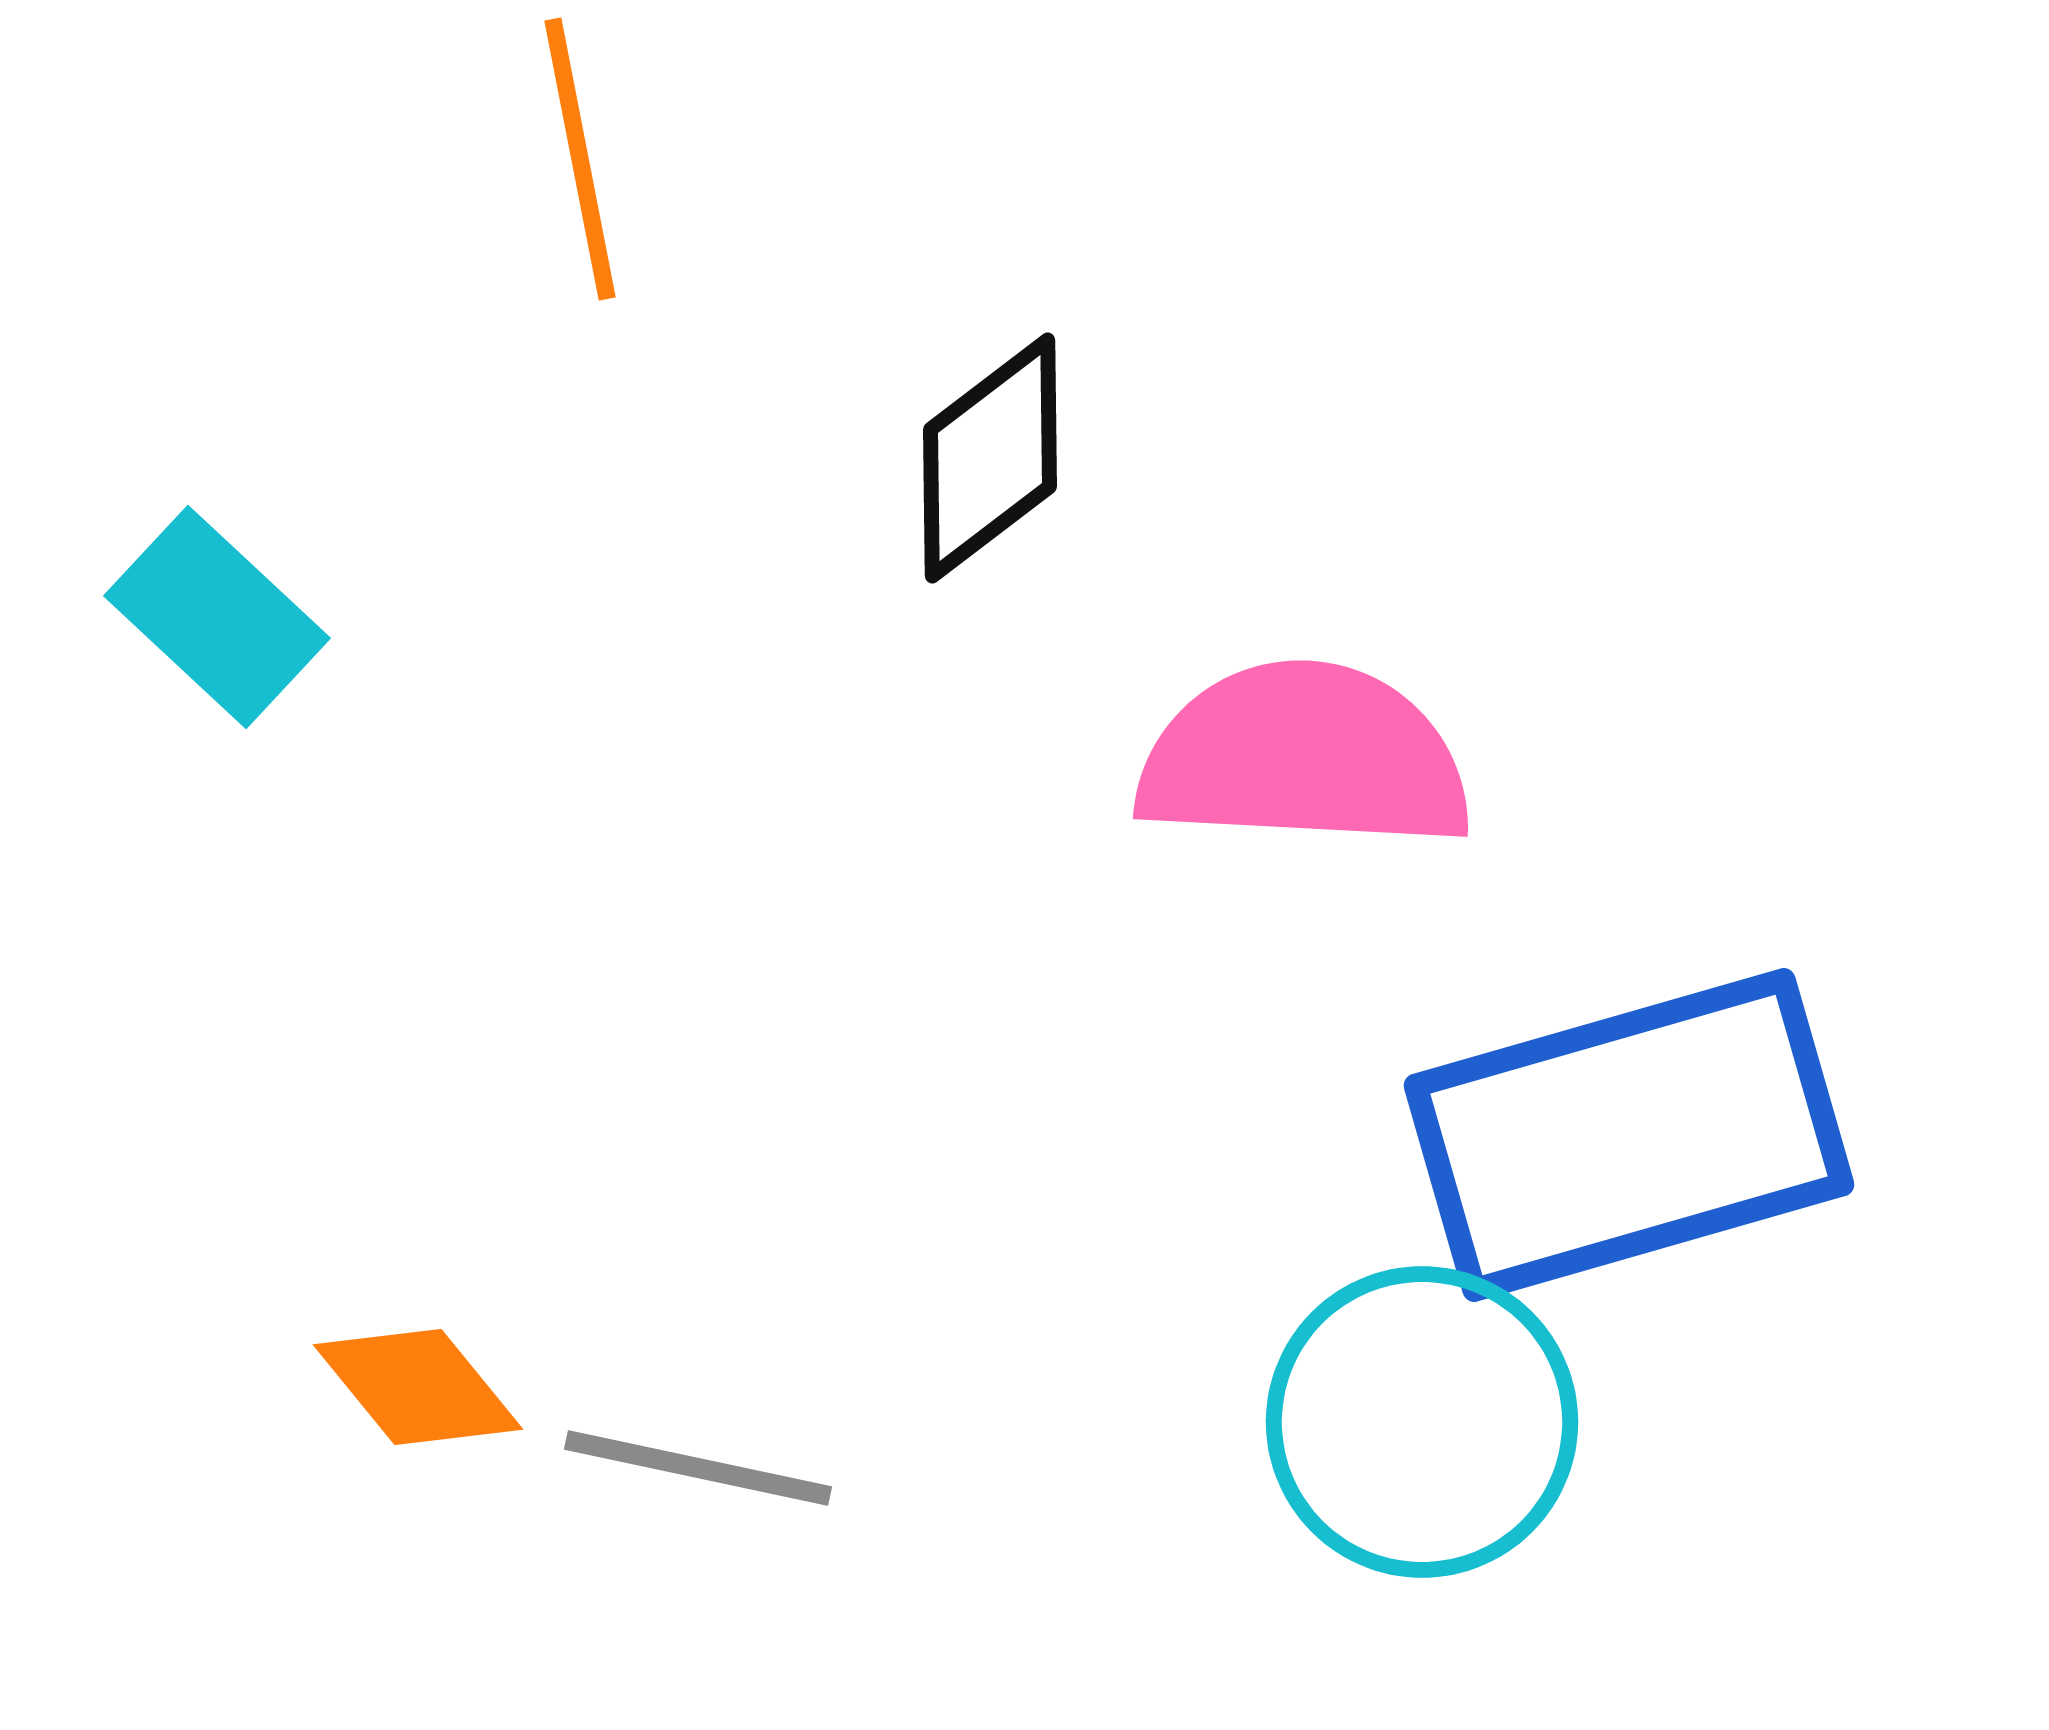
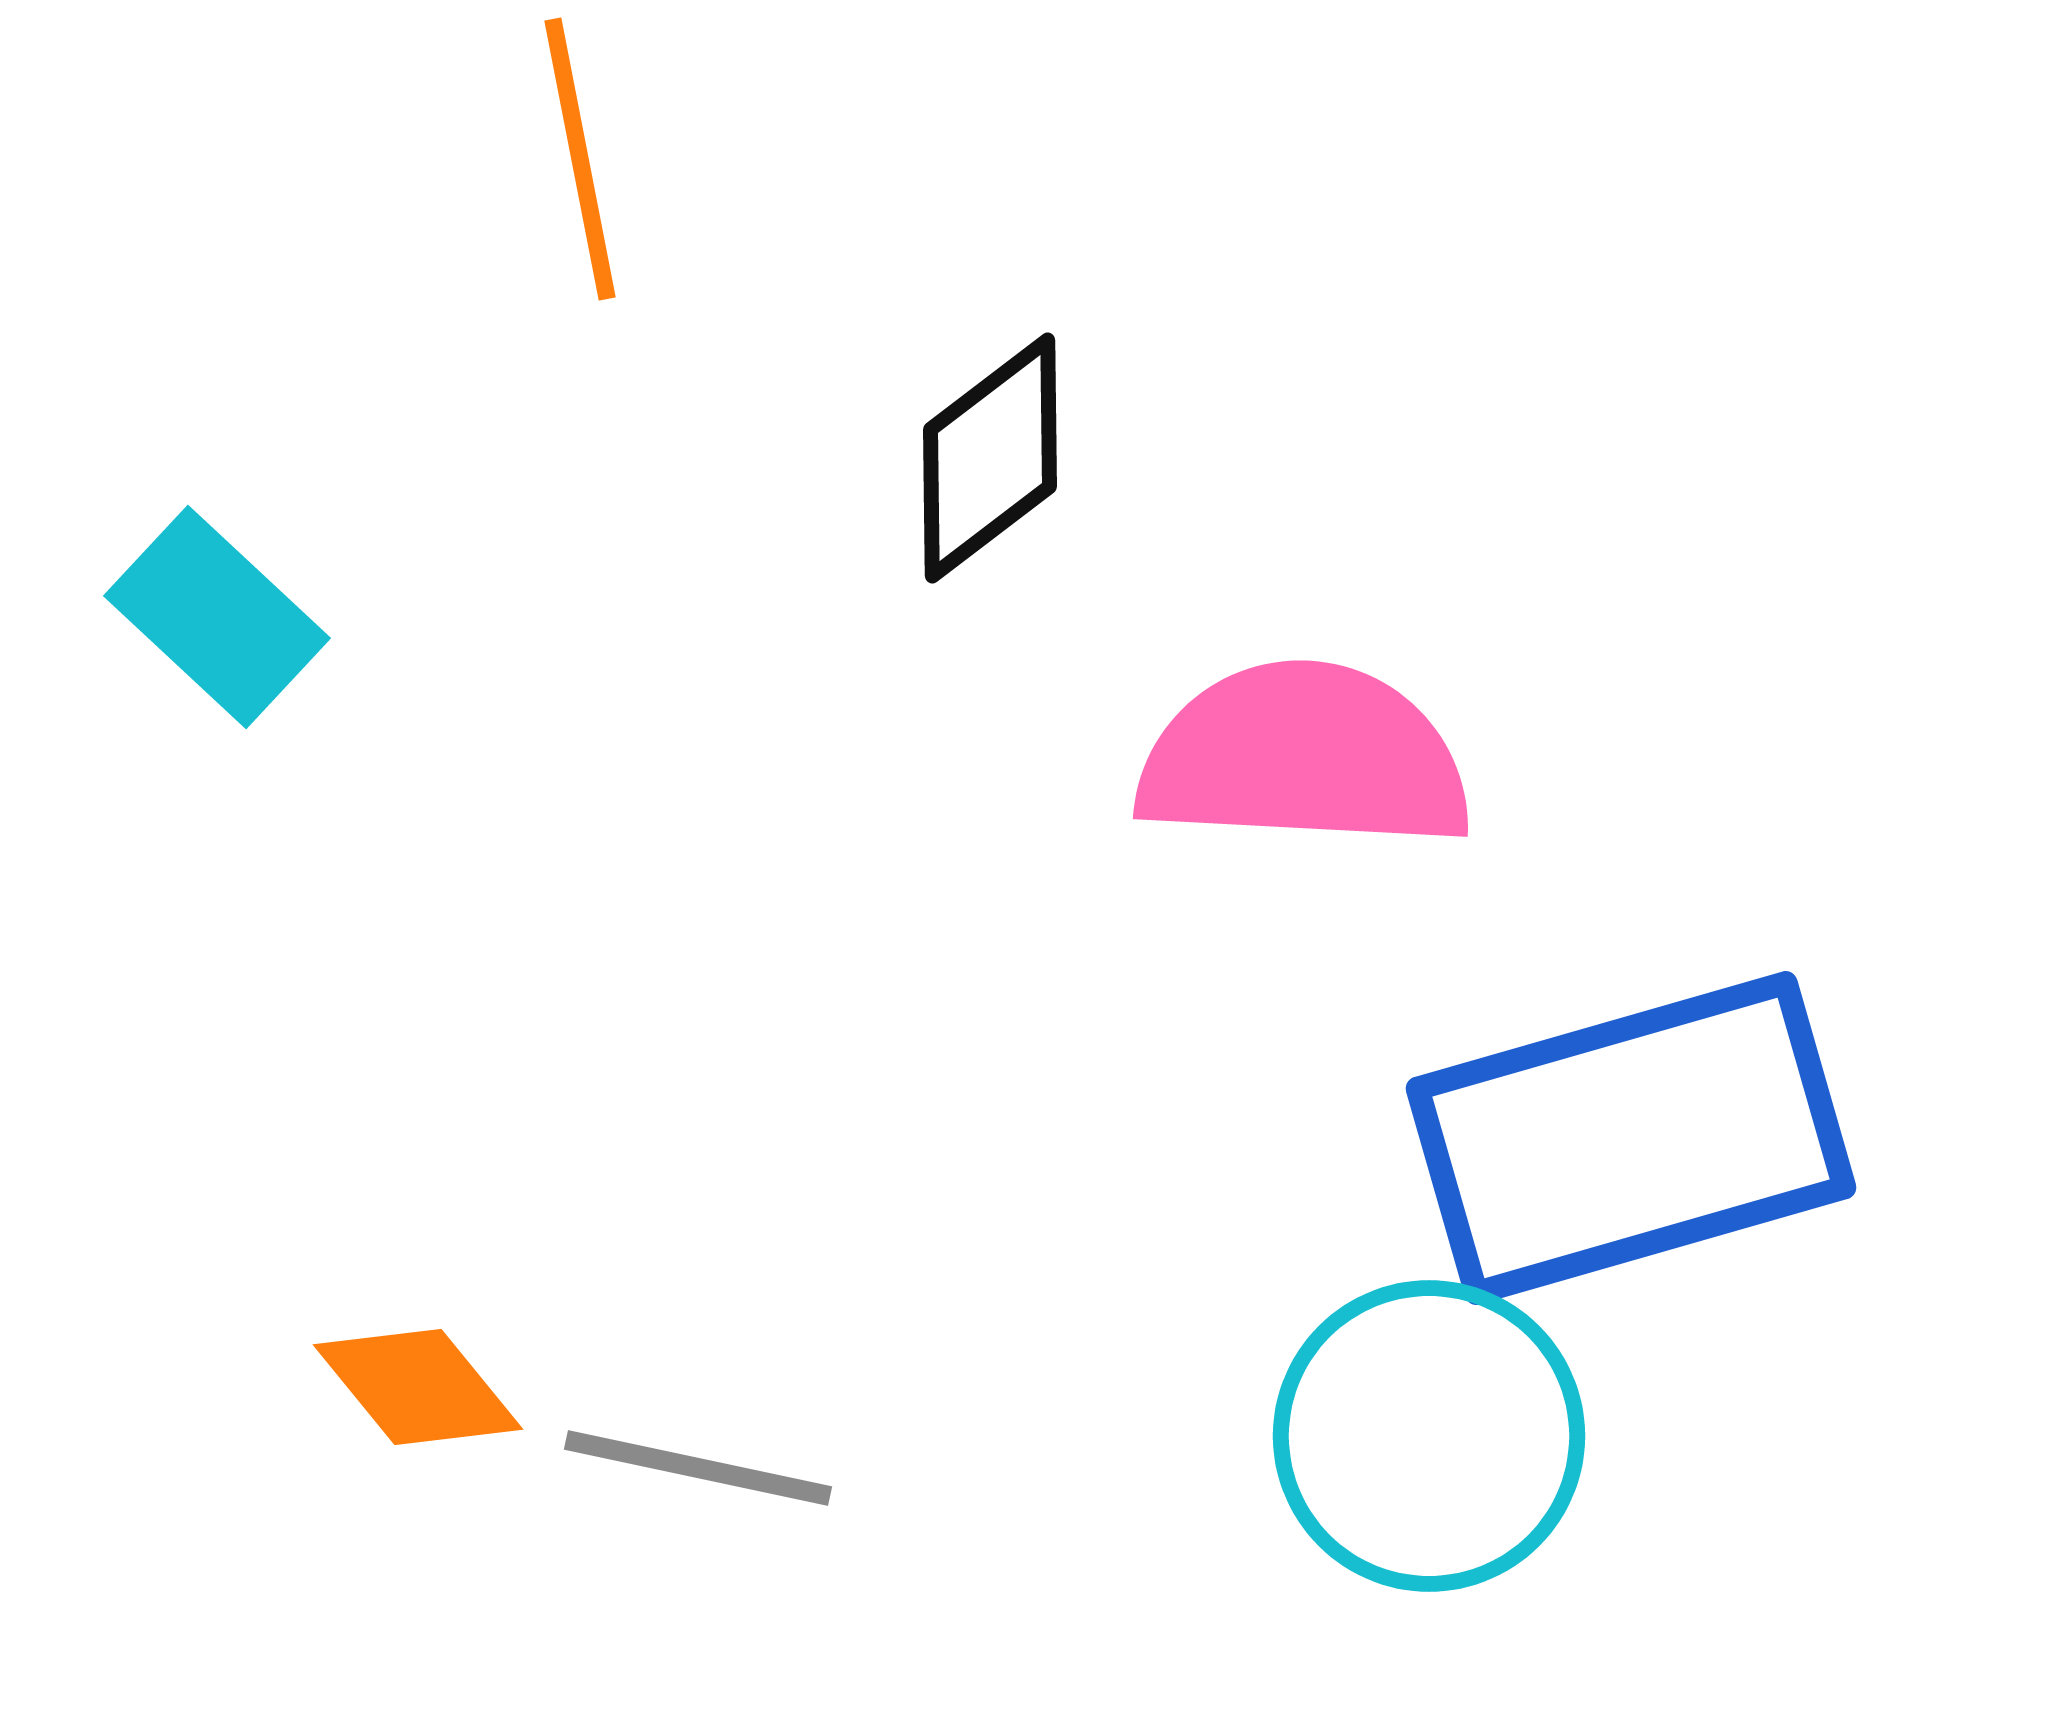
blue rectangle: moved 2 px right, 3 px down
cyan circle: moved 7 px right, 14 px down
